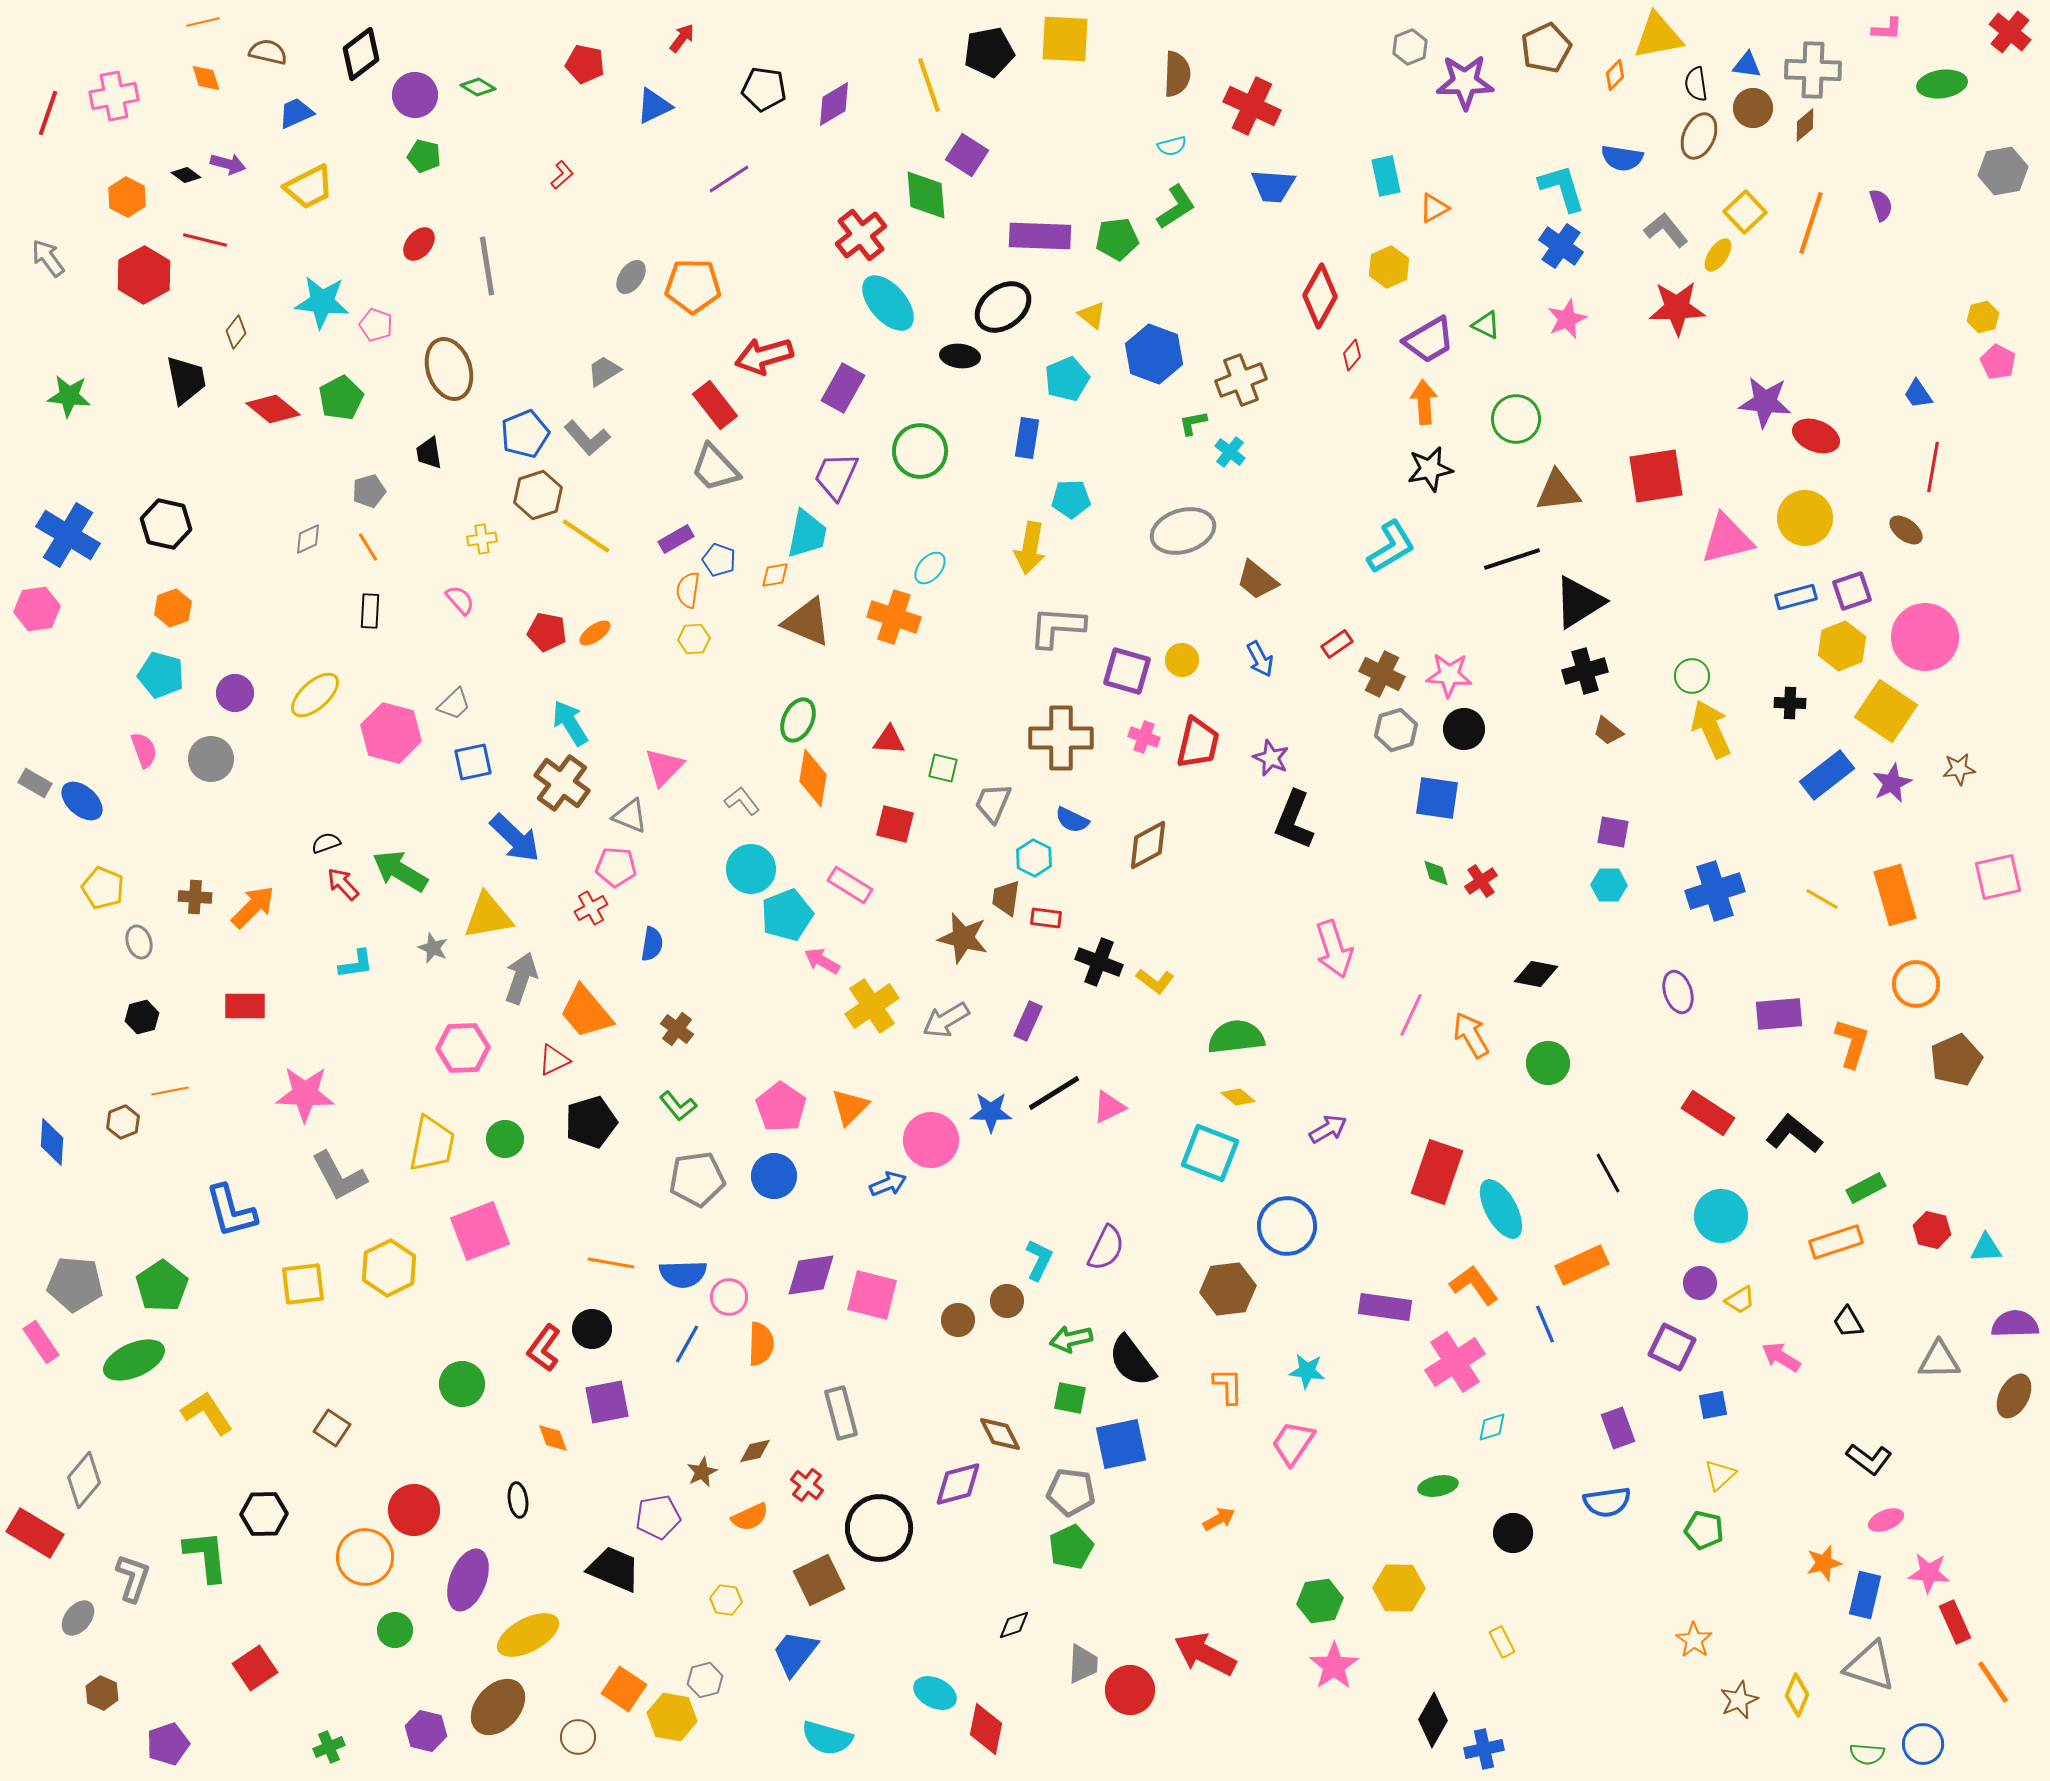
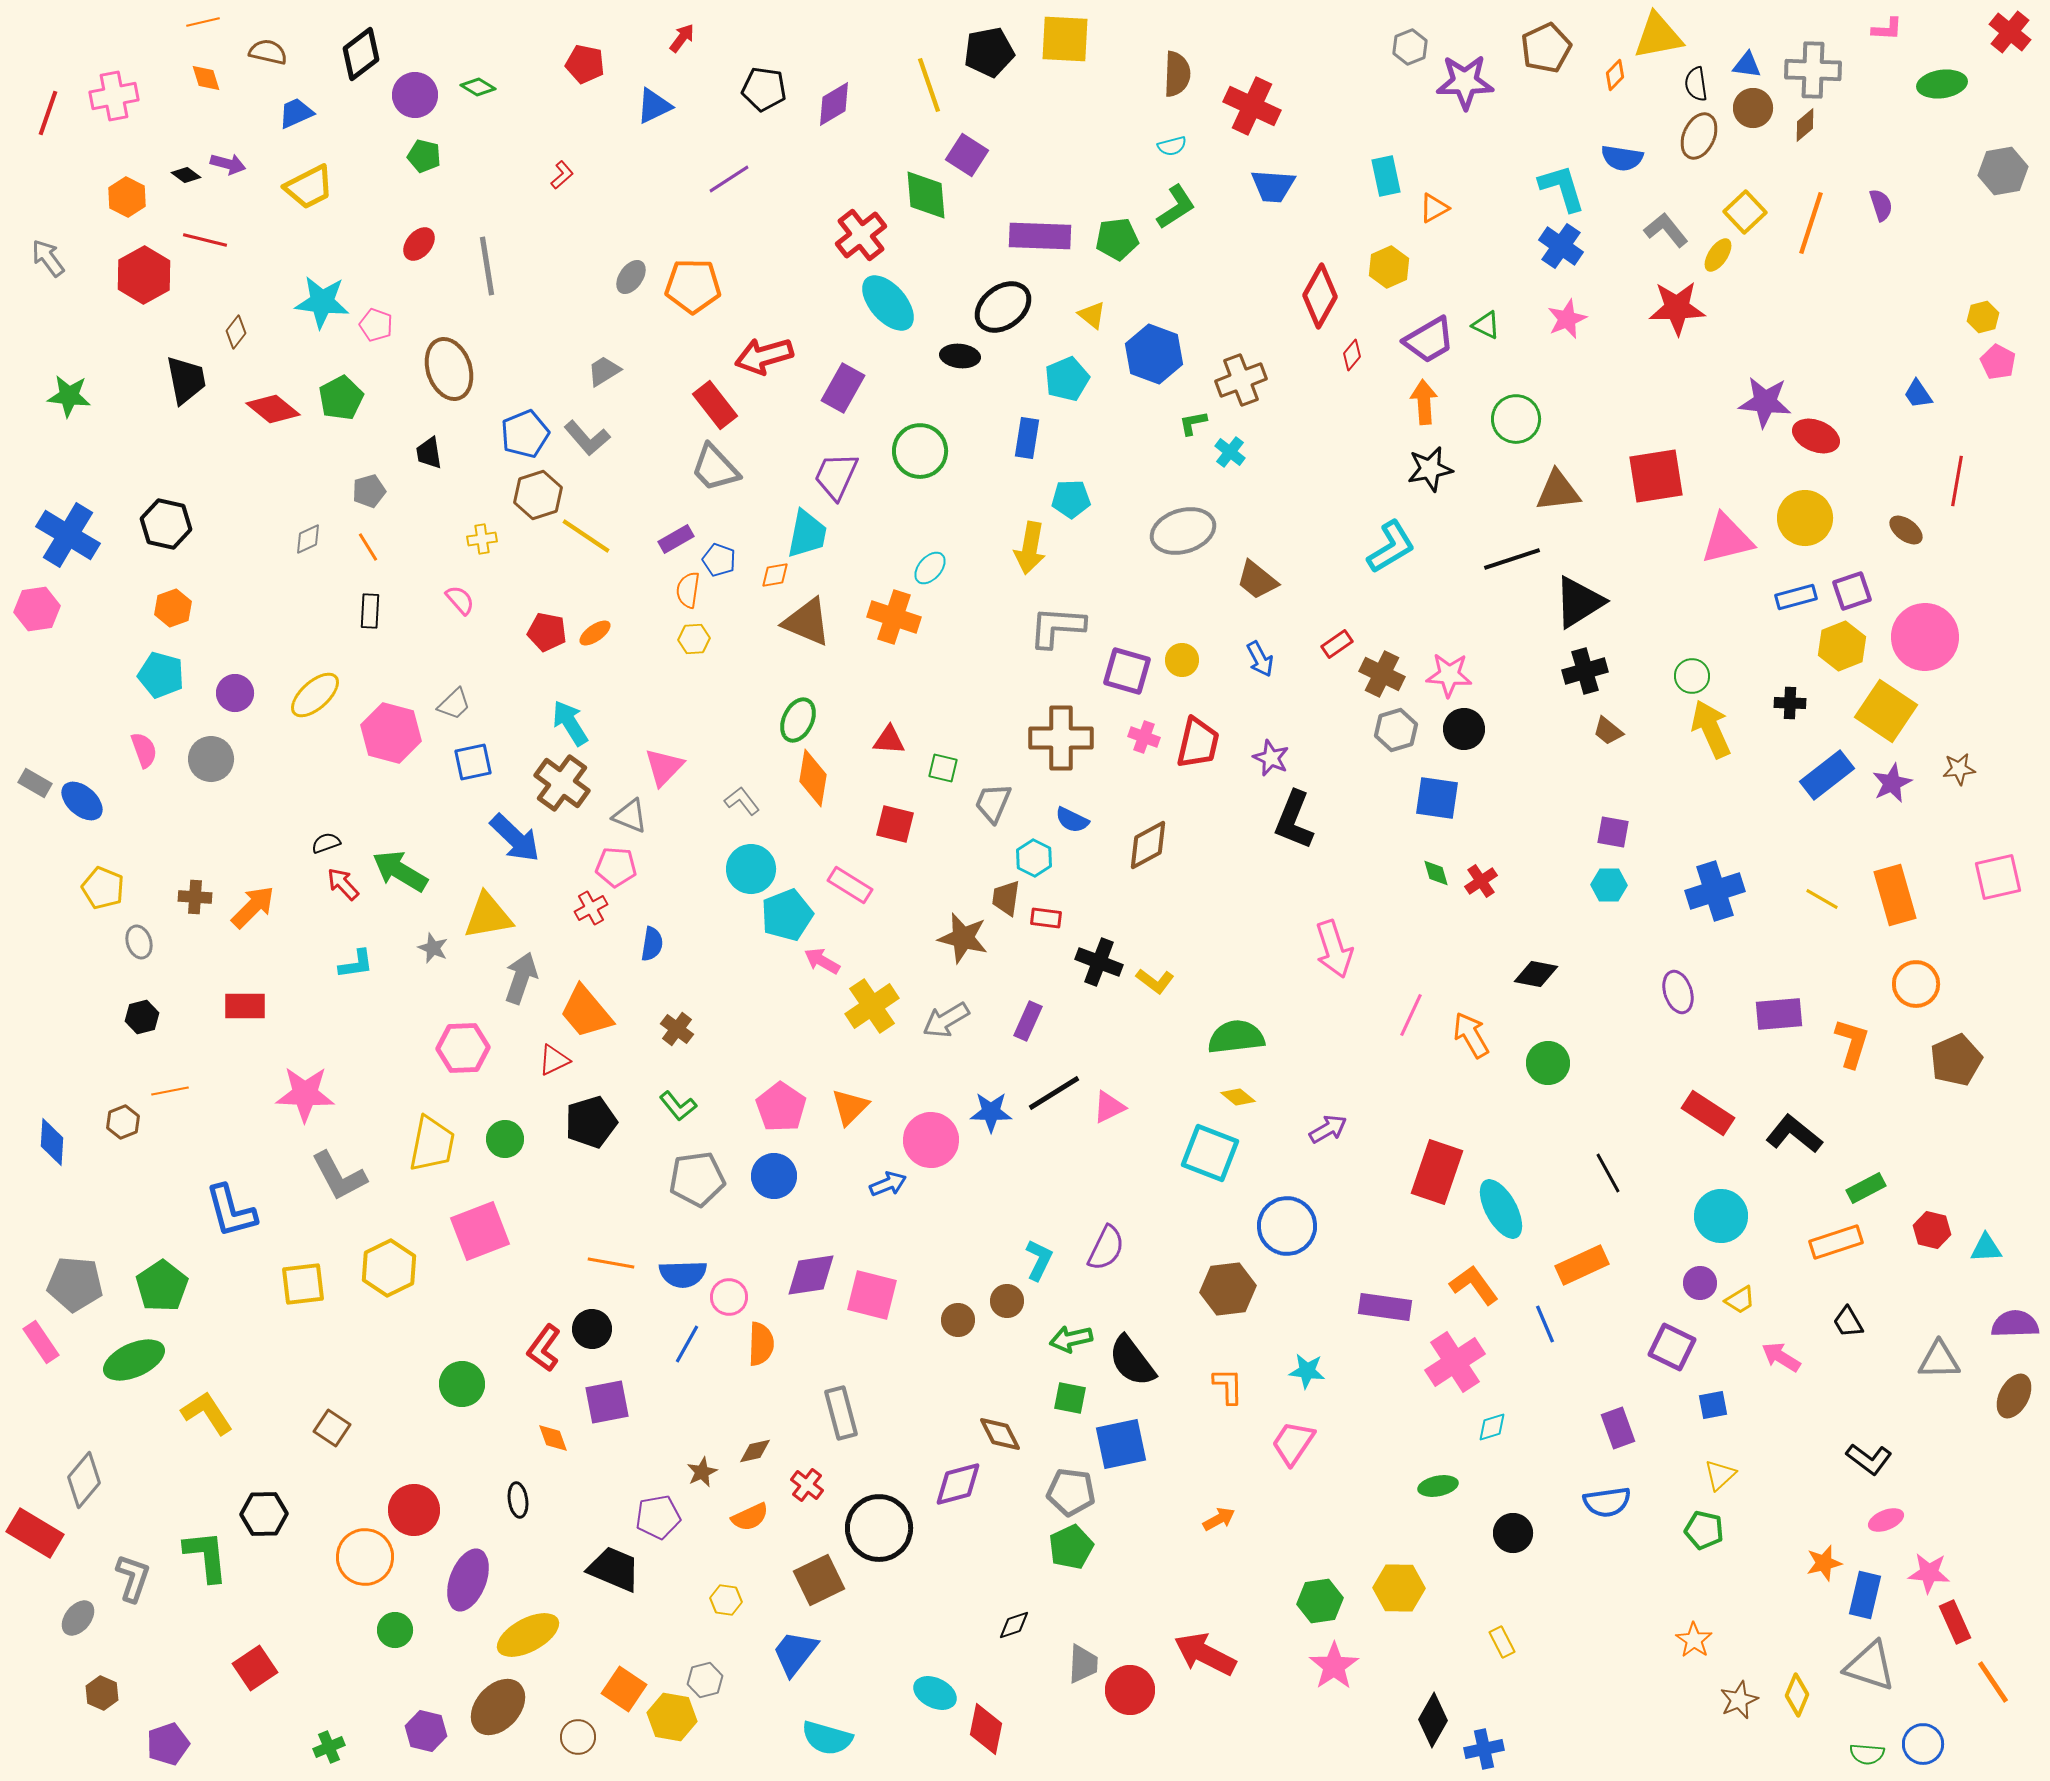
red line at (1933, 467): moved 24 px right, 14 px down
